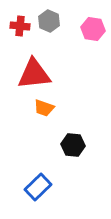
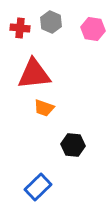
gray hexagon: moved 2 px right, 1 px down
red cross: moved 2 px down
